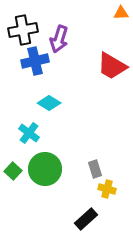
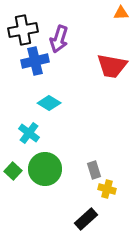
red trapezoid: rotated 20 degrees counterclockwise
gray rectangle: moved 1 px left, 1 px down
